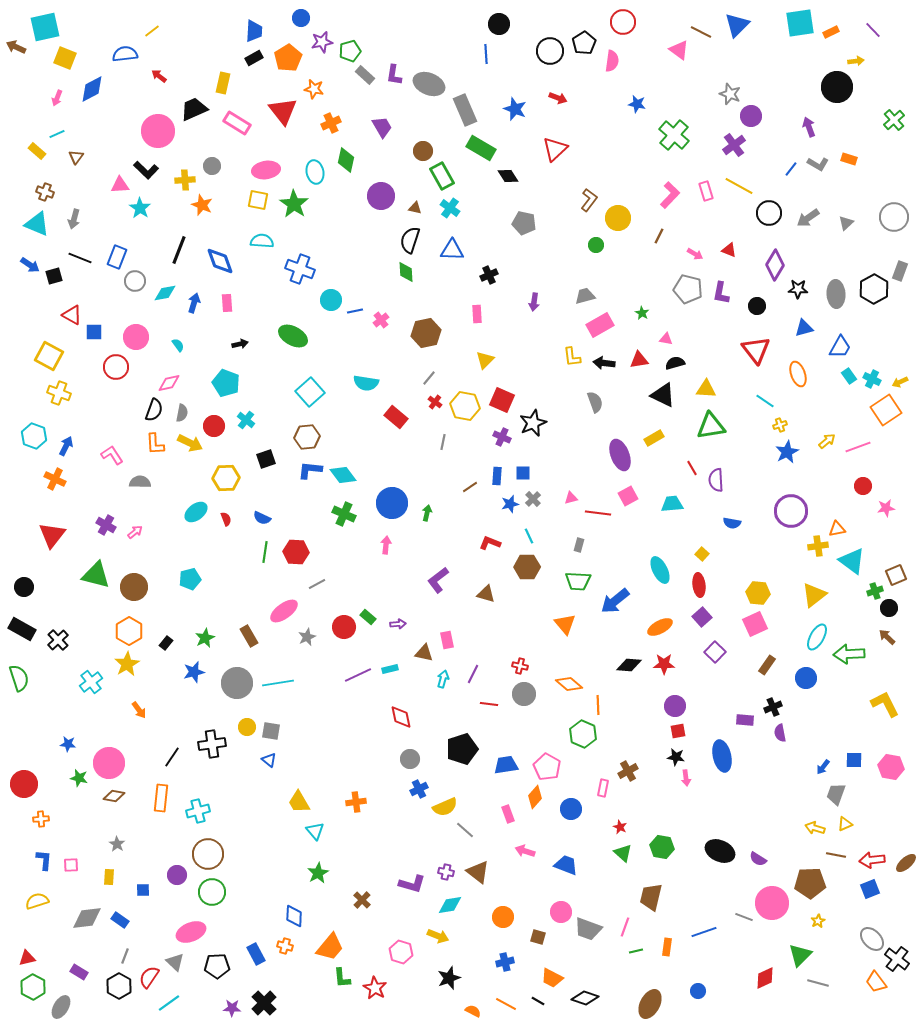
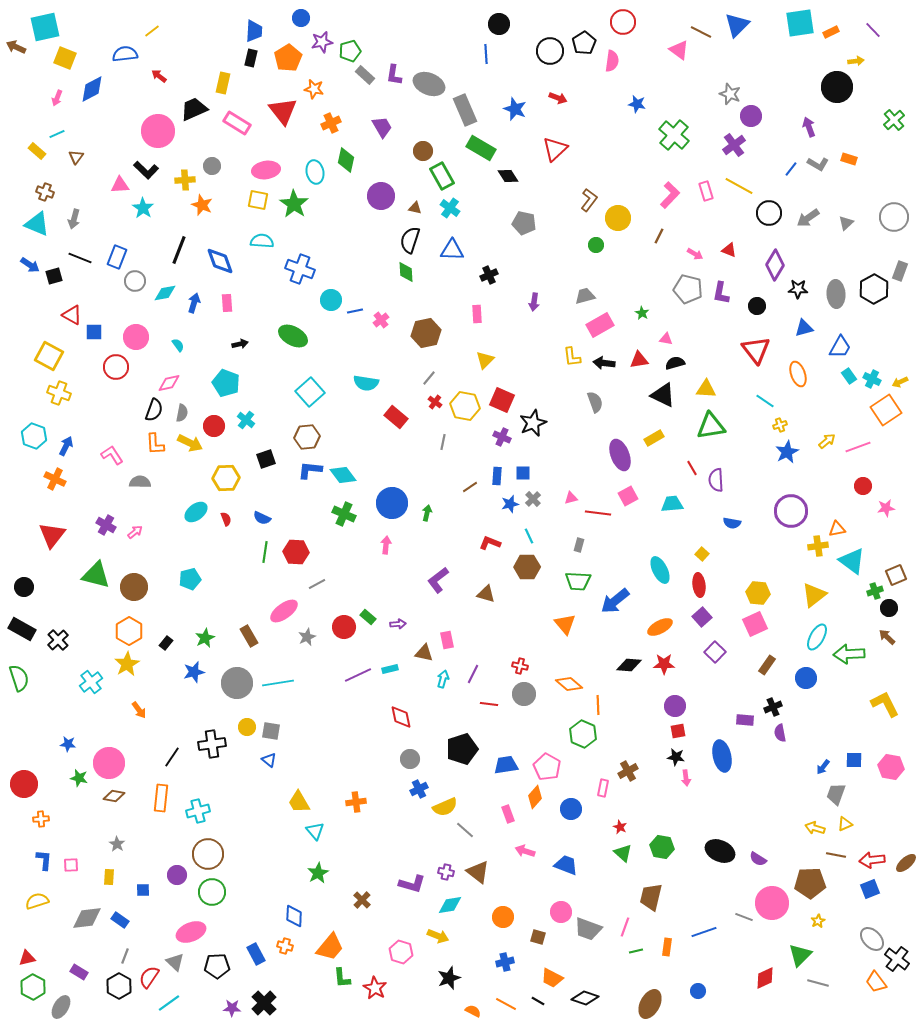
black rectangle at (254, 58): moved 3 px left; rotated 48 degrees counterclockwise
cyan star at (140, 208): moved 3 px right
